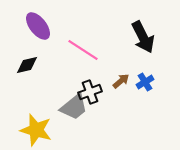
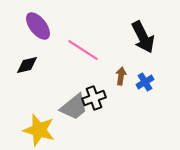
brown arrow: moved 5 px up; rotated 42 degrees counterclockwise
black cross: moved 4 px right, 6 px down
yellow star: moved 3 px right
